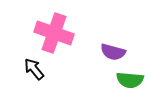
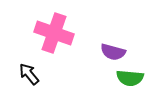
black arrow: moved 5 px left, 5 px down
green semicircle: moved 2 px up
